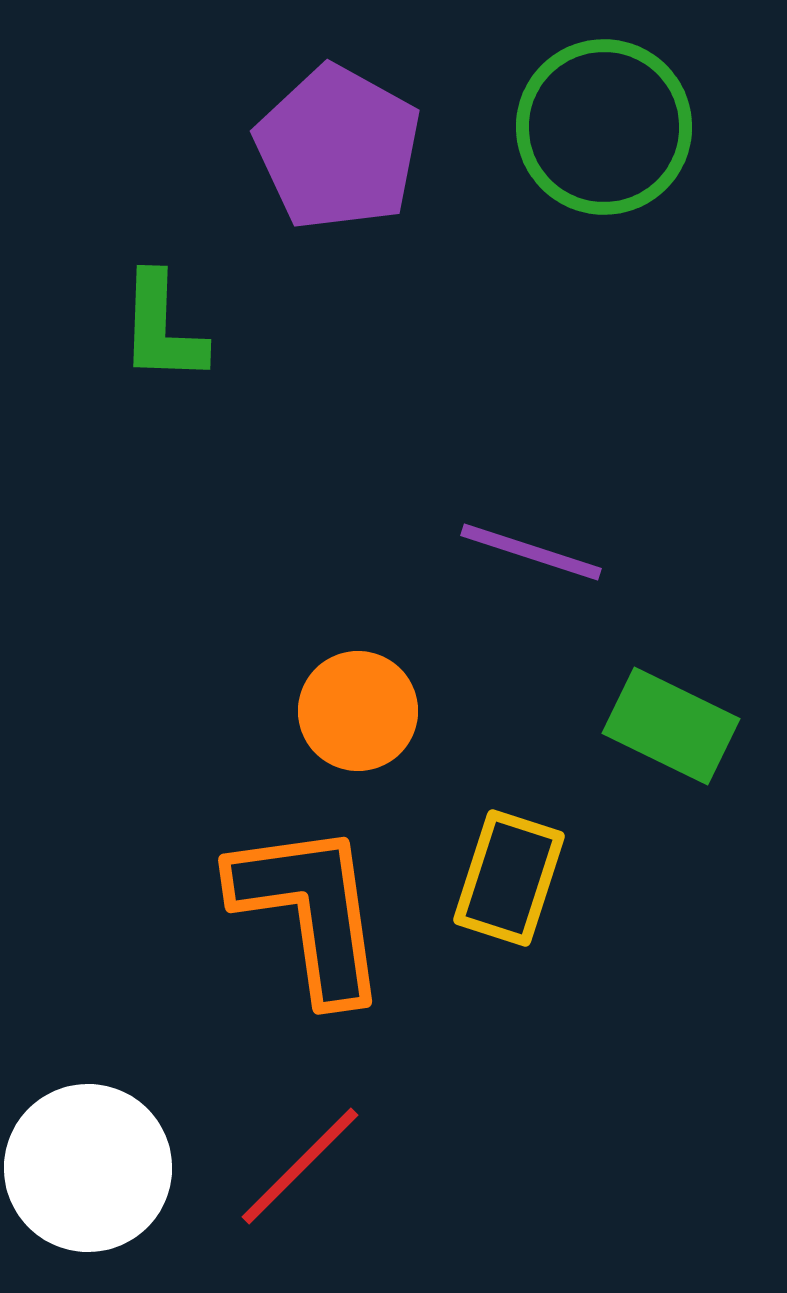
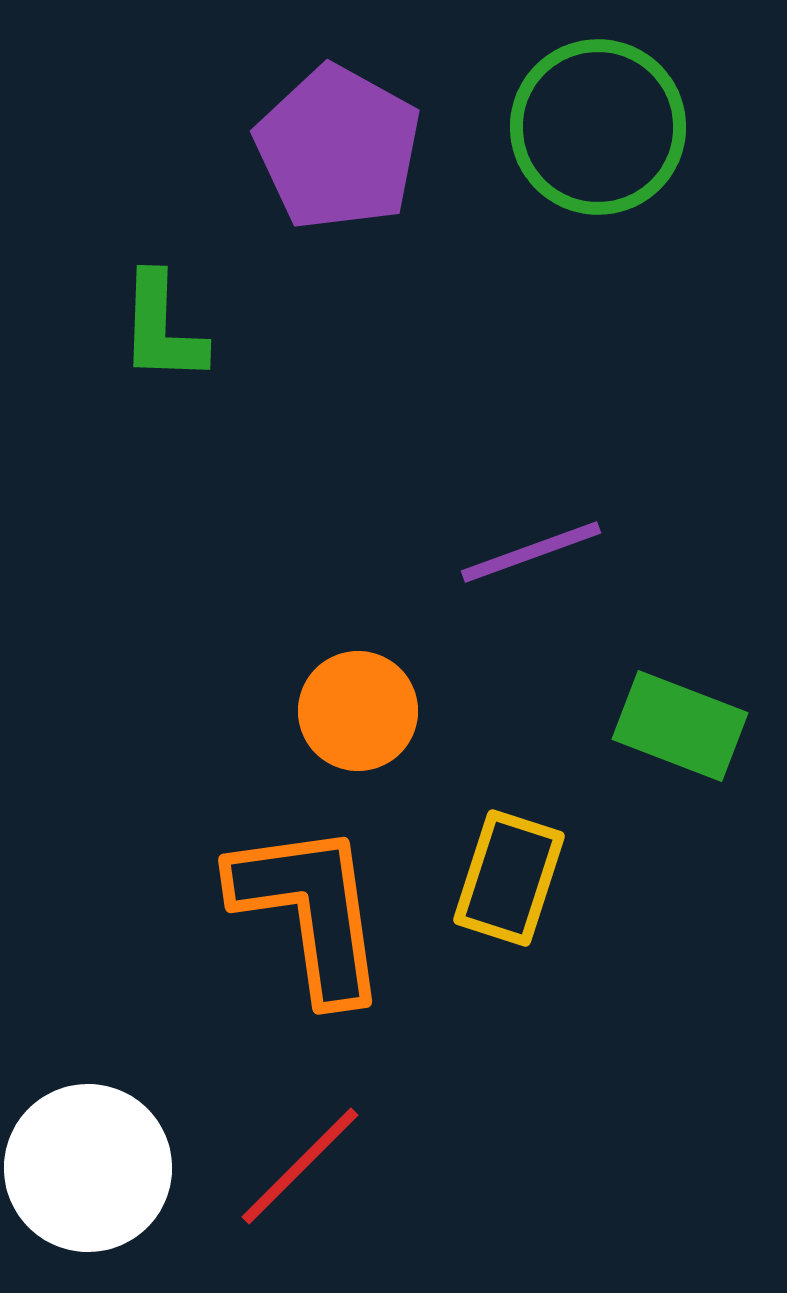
green circle: moved 6 px left
purple line: rotated 38 degrees counterclockwise
green rectangle: moved 9 px right; rotated 5 degrees counterclockwise
